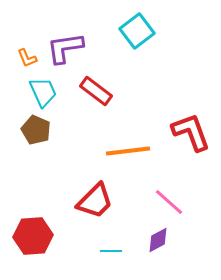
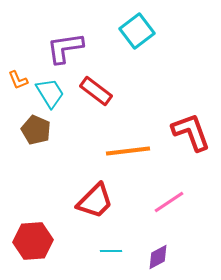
orange L-shape: moved 9 px left, 22 px down
cyan trapezoid: moved 7 px right, 1 px down; rotated 8 degrees counterclockwise
pink line: rotated 76 degrees counterclockwise
red hexagon: moved 5 px down
purple diamond: moved 17 px down
